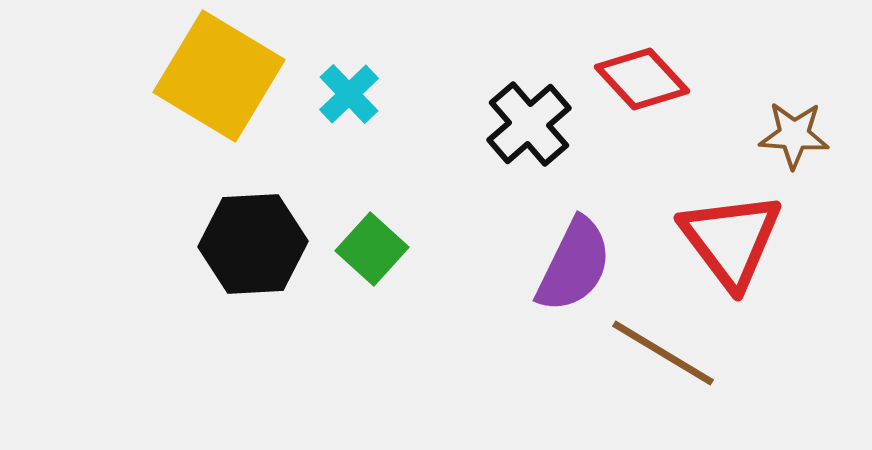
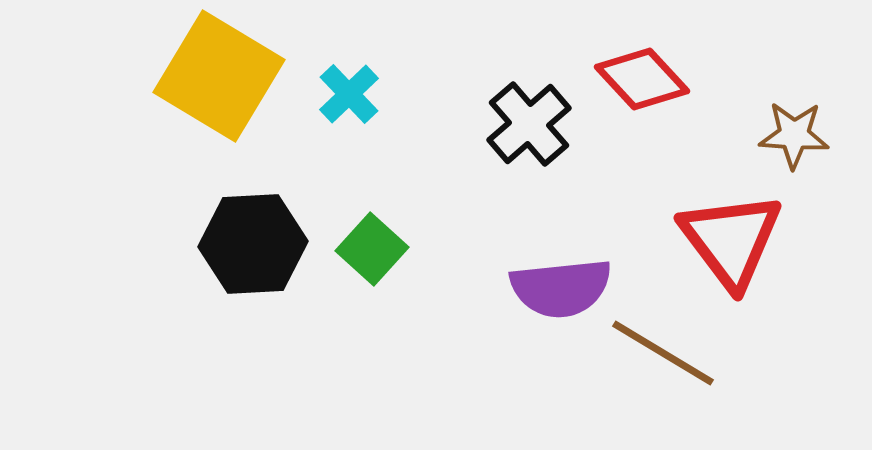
purple semicircle: moved 13 px left, 23 px down; rotated 58 degrees clockwise
